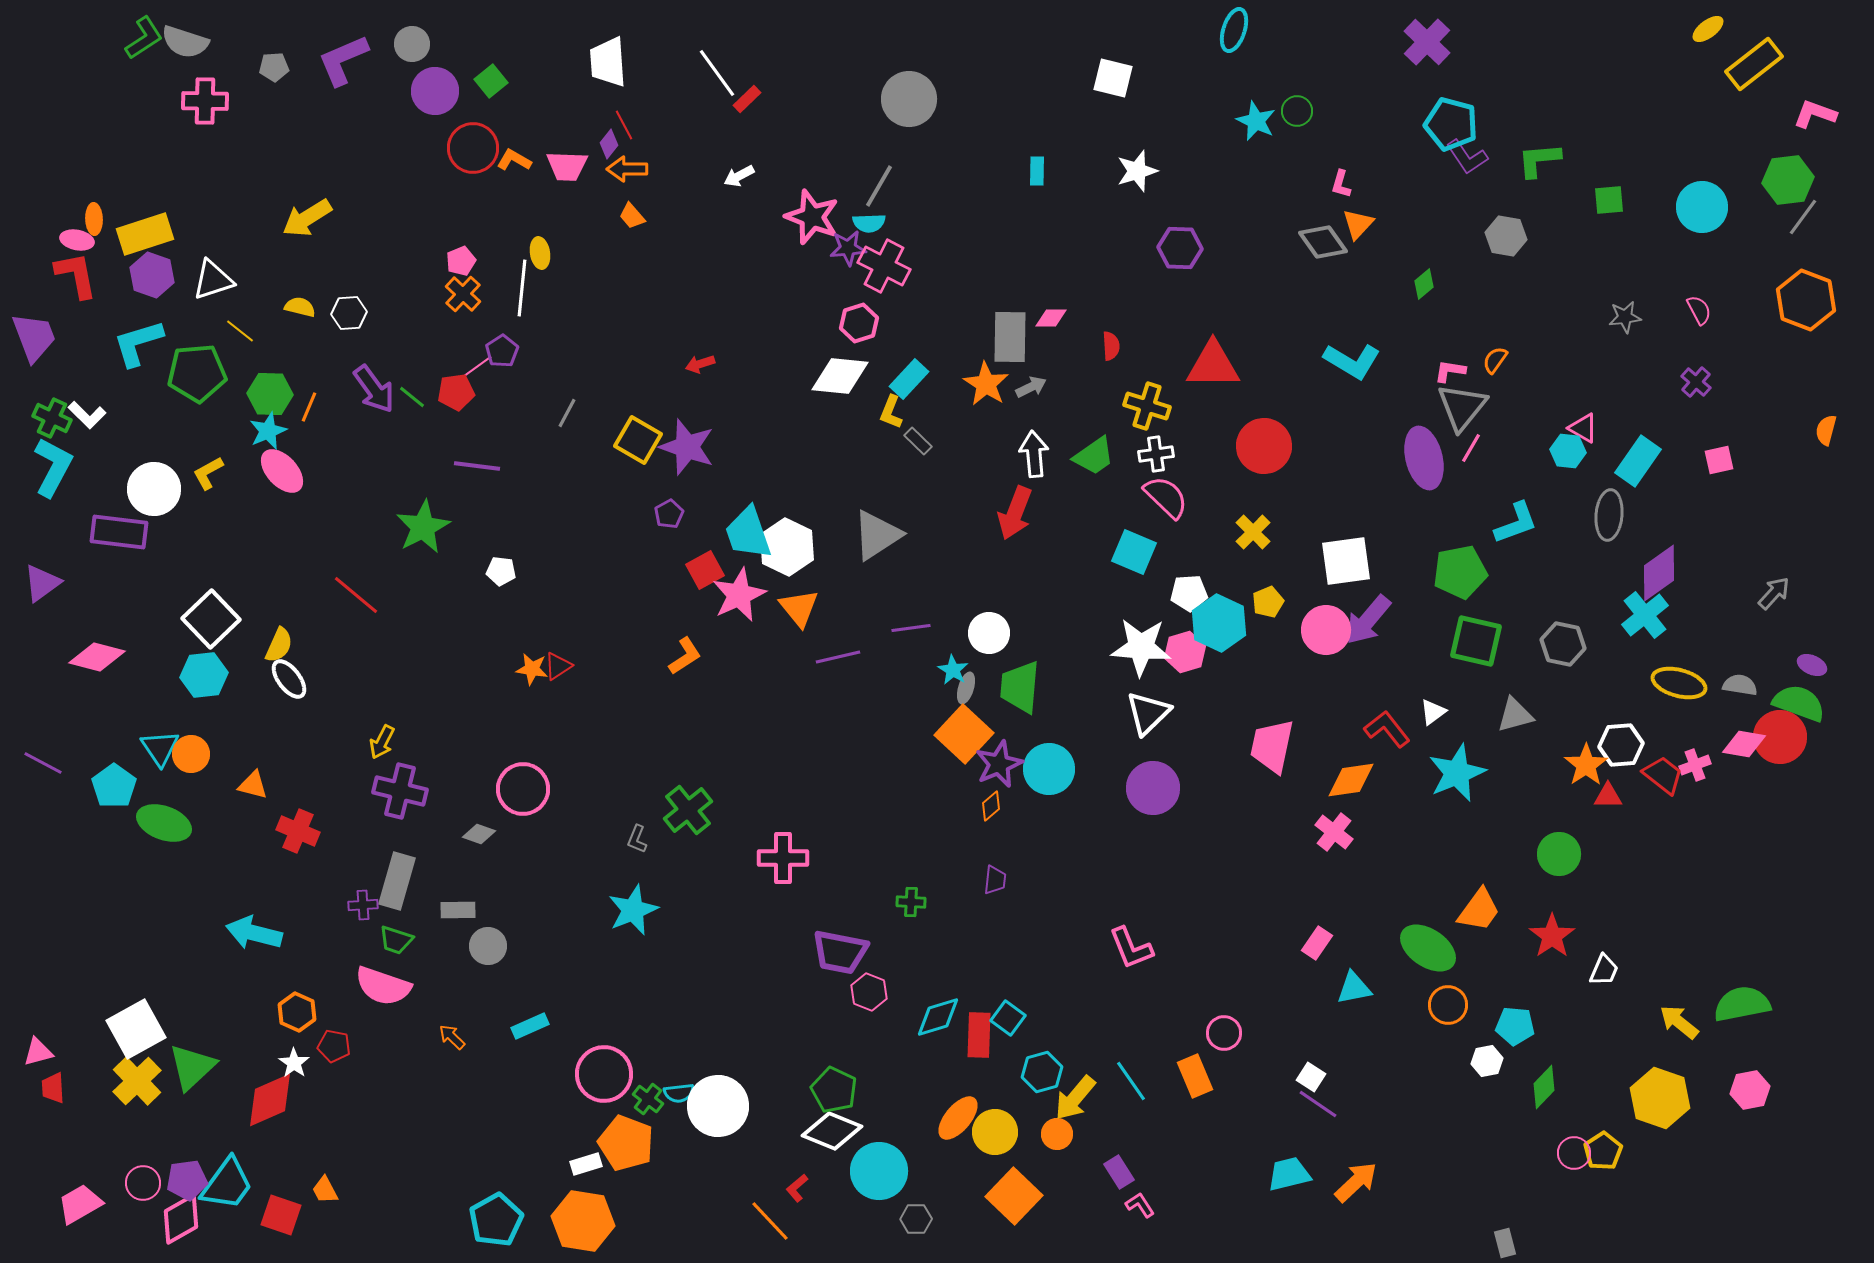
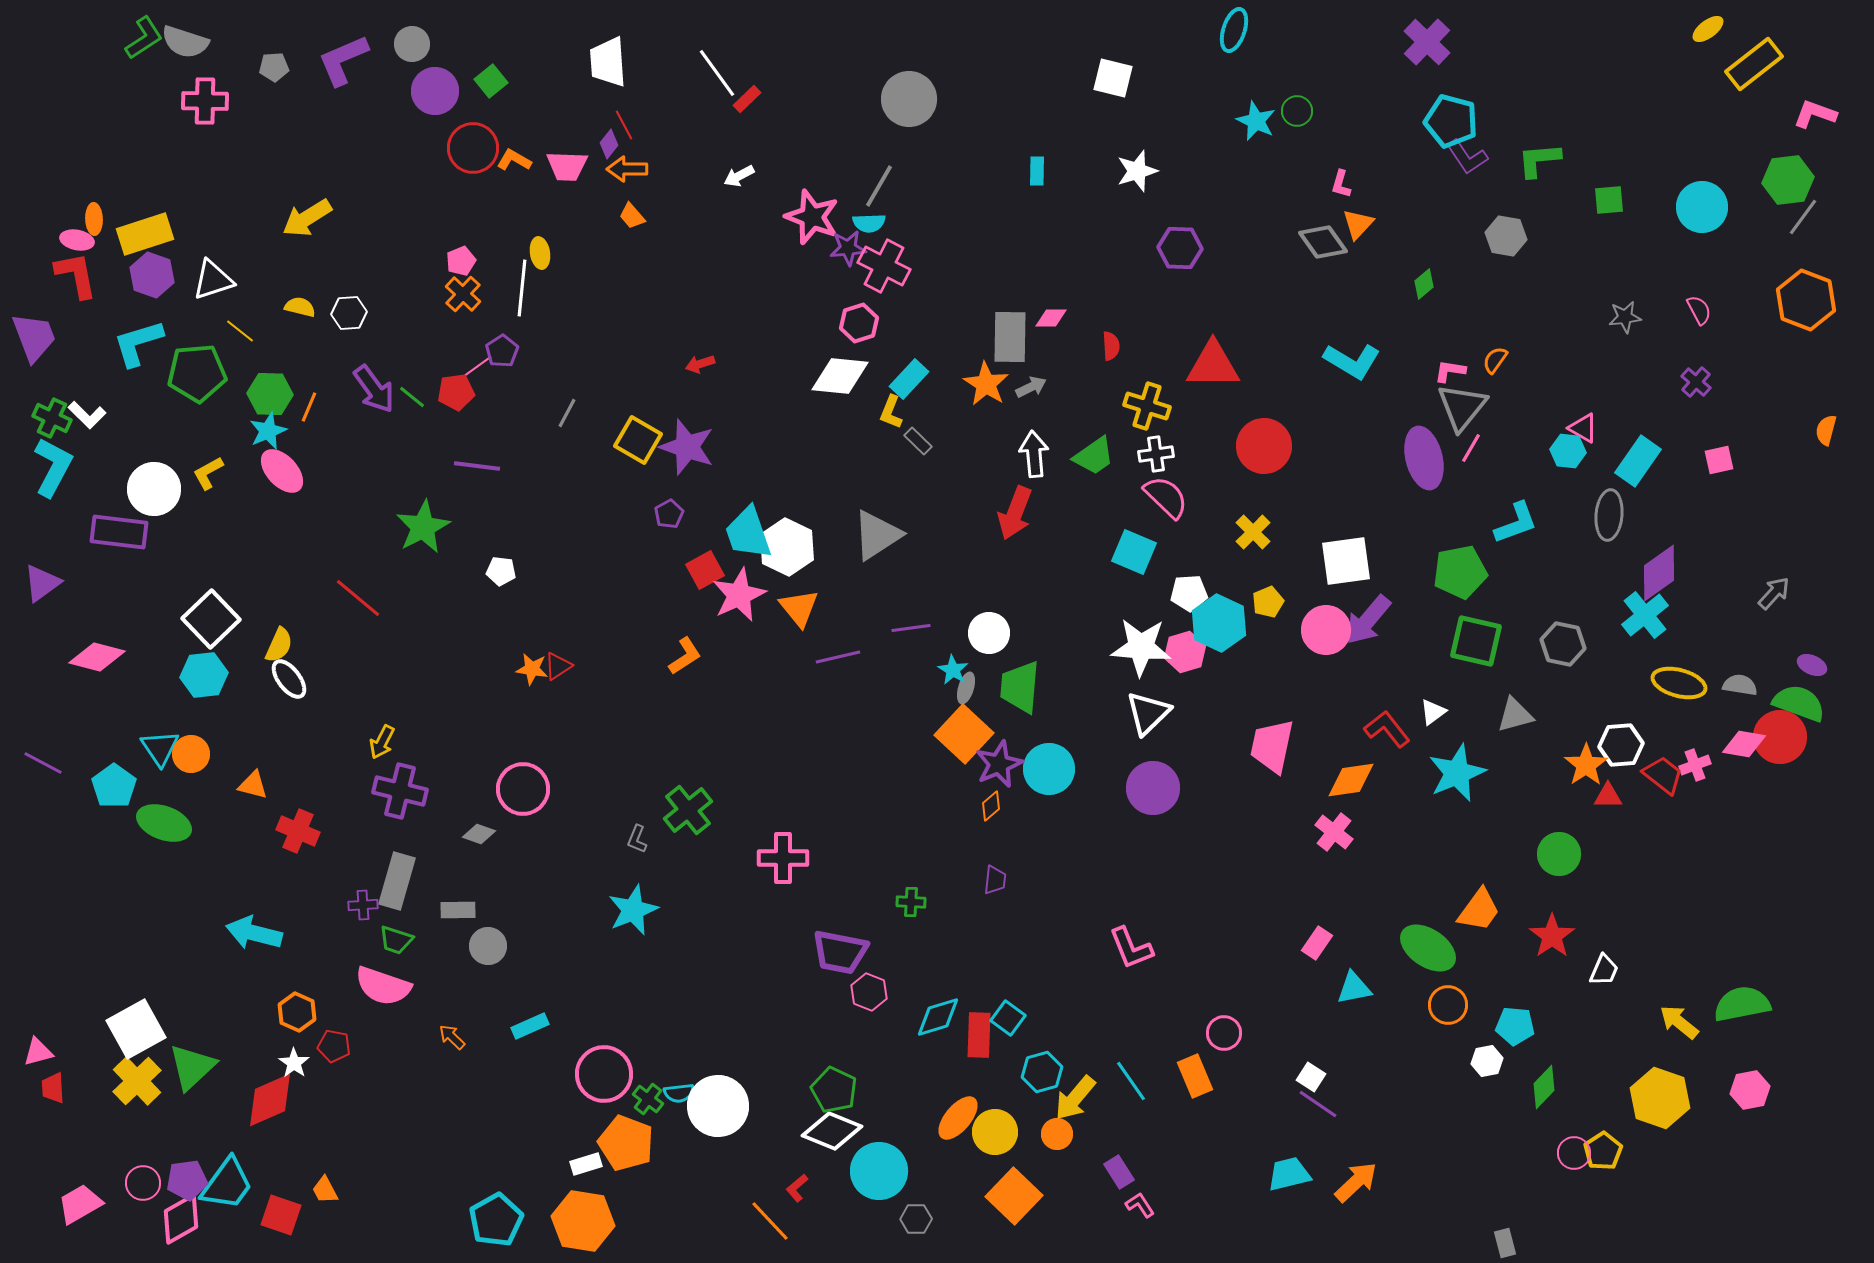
cyan pentagon at (1451, 124): moved 3 px up
red line at (356, 595): moved 2 px right, 3 px down
